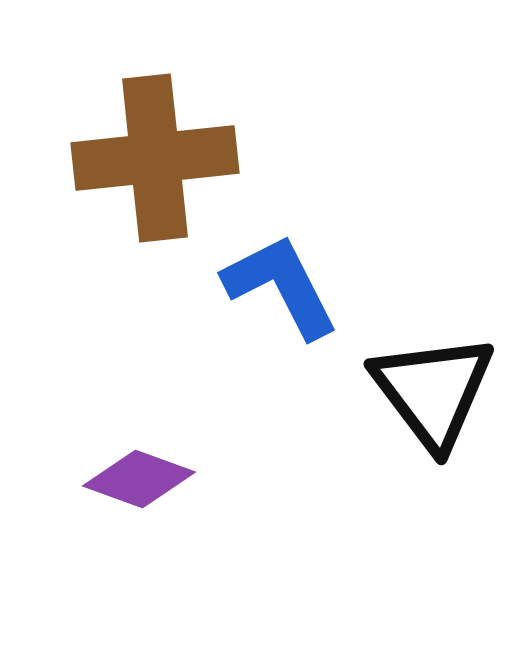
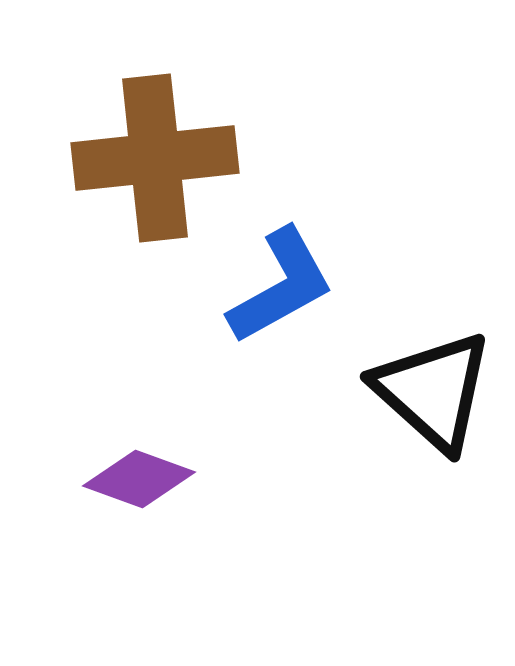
blue L-shape: rotated 88 degrees clockwise
black triangle: rotated 11 degrees counterclockwise
